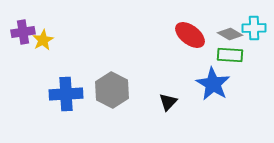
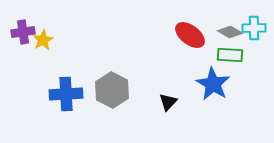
gray diamond: moved 2 px up
